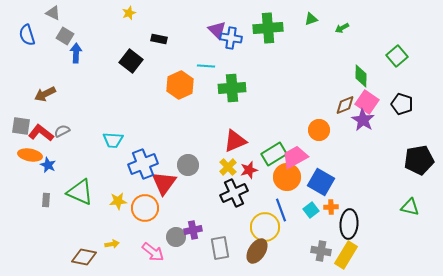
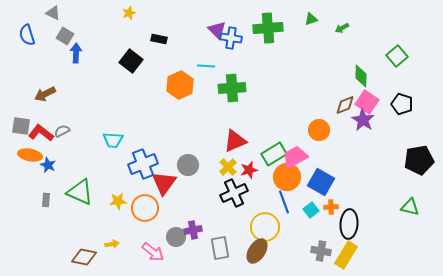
blue line at (281, 210): moved 3 px right, 8 px up
